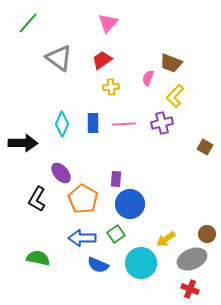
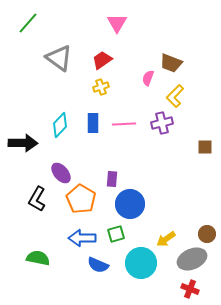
pink triangle: moved 9 px right; rotated 10 degrees counterclockwise
yellow cross: moved 10 px left; rotated 14 degrees counterclockwise
cyan diamond: moved 2 px left, 1 px down; rotated 20 degrees clockwise
brown square: rotated 28 degrees counterclockwise
purple rectangle: moved 4 px left
orange pentagon: moved 2 px left
green square: rotated 18 degrees clockwise
